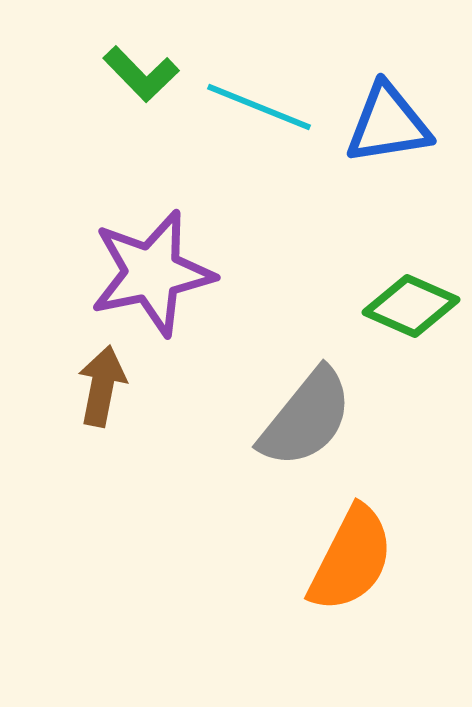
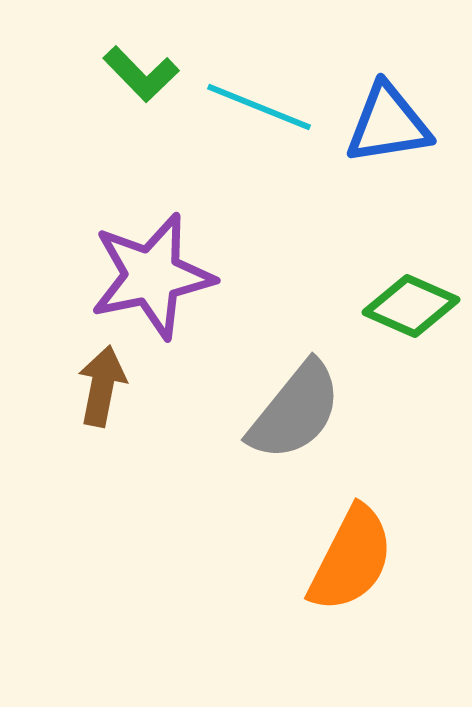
purple star: moved 3 px down
gray semicircle: moved 11 px left, 7 px up
